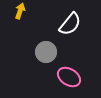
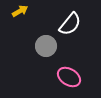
yellow arrow: rotated 42 degrees clockwise
gray circle: moved 6 px up
